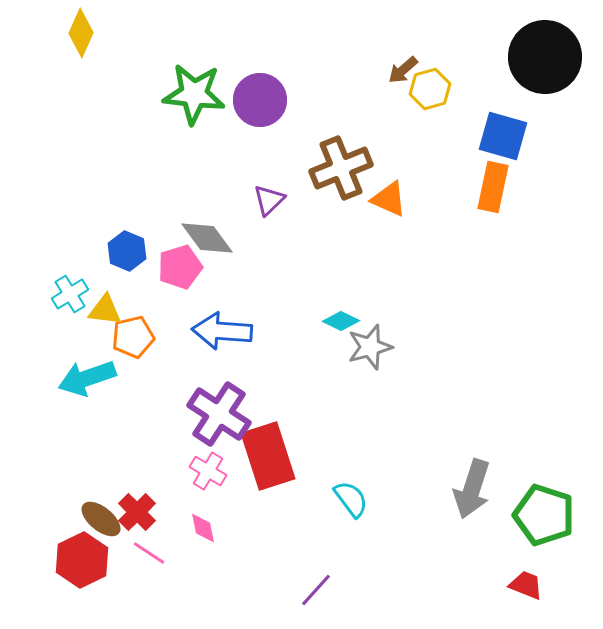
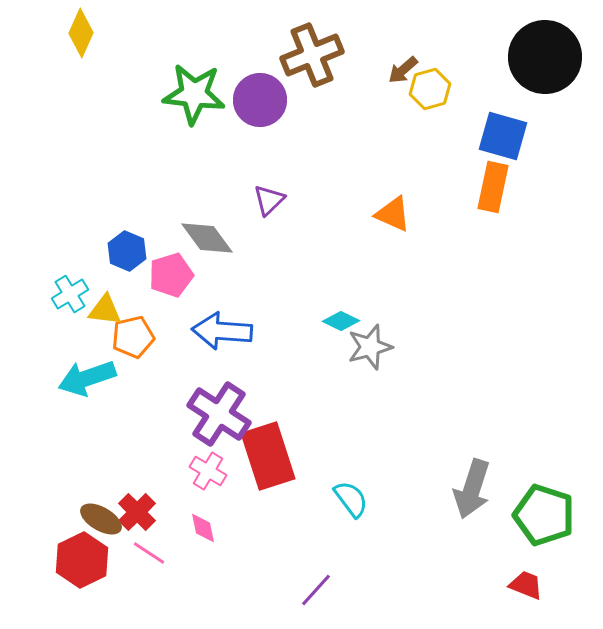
brown cross: moved 29 px left, 113 px up
orange triangle: moved 4 px right, 15 px down
pink pentagon: moved 9 px left, 8 px down
brown ellipse: rotated 9 degrees counterclockwise
